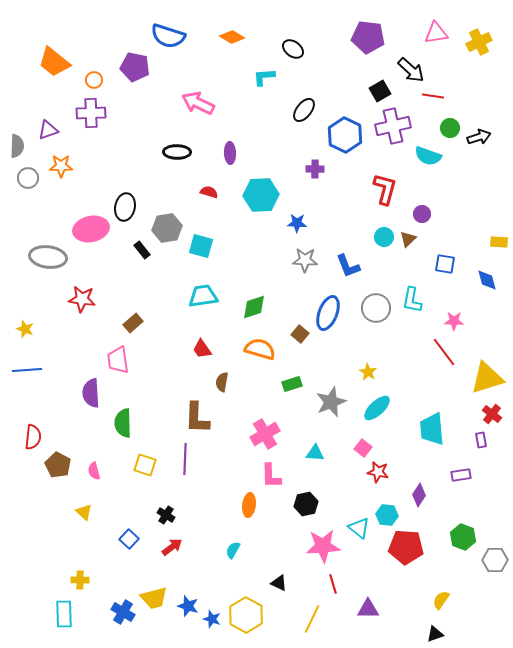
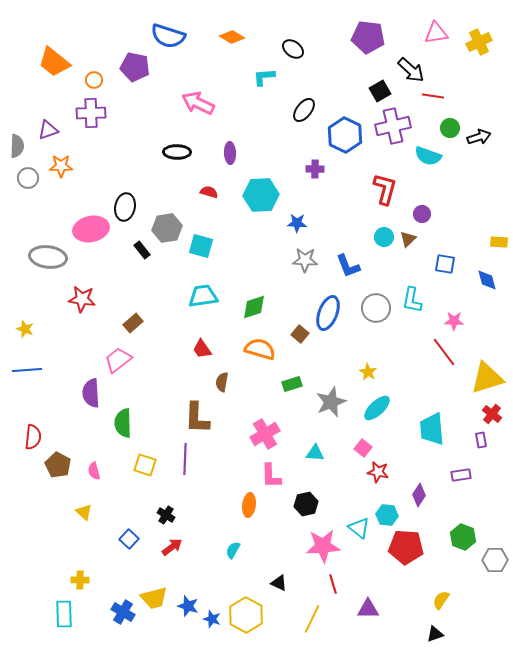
pink trapezoid at (118, 360): rotated 60 degrees clockwise
